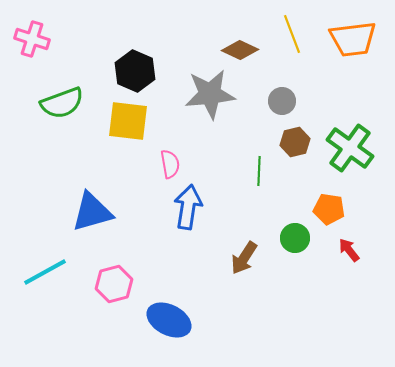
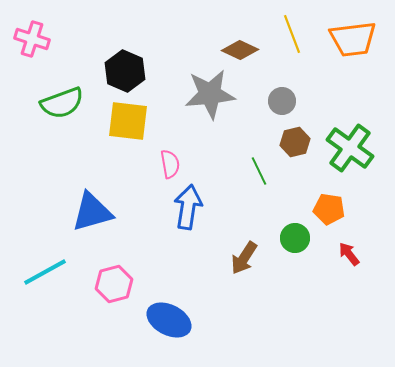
black hexagon: moved 10 px left
green line: rotated 28 degrees counterclockwise
red arrow: moved 4 px down
